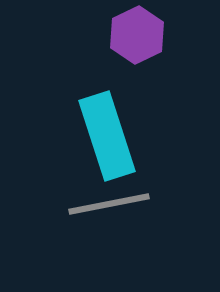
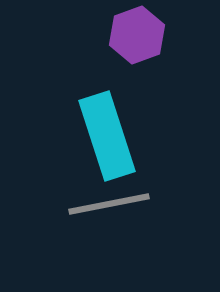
purple hexagon: rotated 6 degrees clockwise
